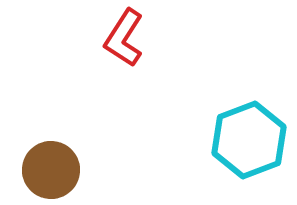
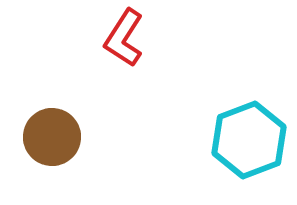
brown circle: moved 1 px right, 33 px up
